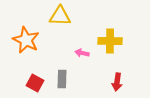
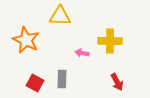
red arrow: rotated 36 degrees counterclockwise
